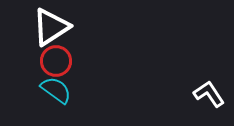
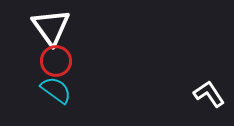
white triangle: rotated 33 degrees counterclockwise
